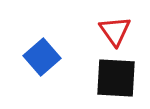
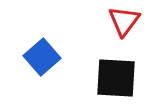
red triangle: moved 9 px right, 10 px up; rotated 12 degrees clockwise
